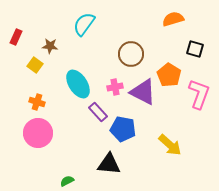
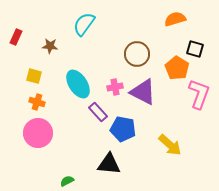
orange semicircle: moved 2 px right
brown circle: moved 6 px right
yellow square: moved 1 px left, 11 px down; rotated 21 degrees counterclockwise
orange pentagon: moved 8 px right, 7 px up
